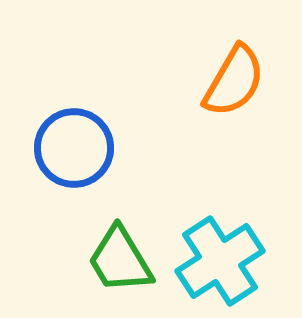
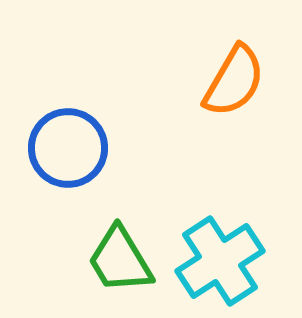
blue circle: moved 6 px left
